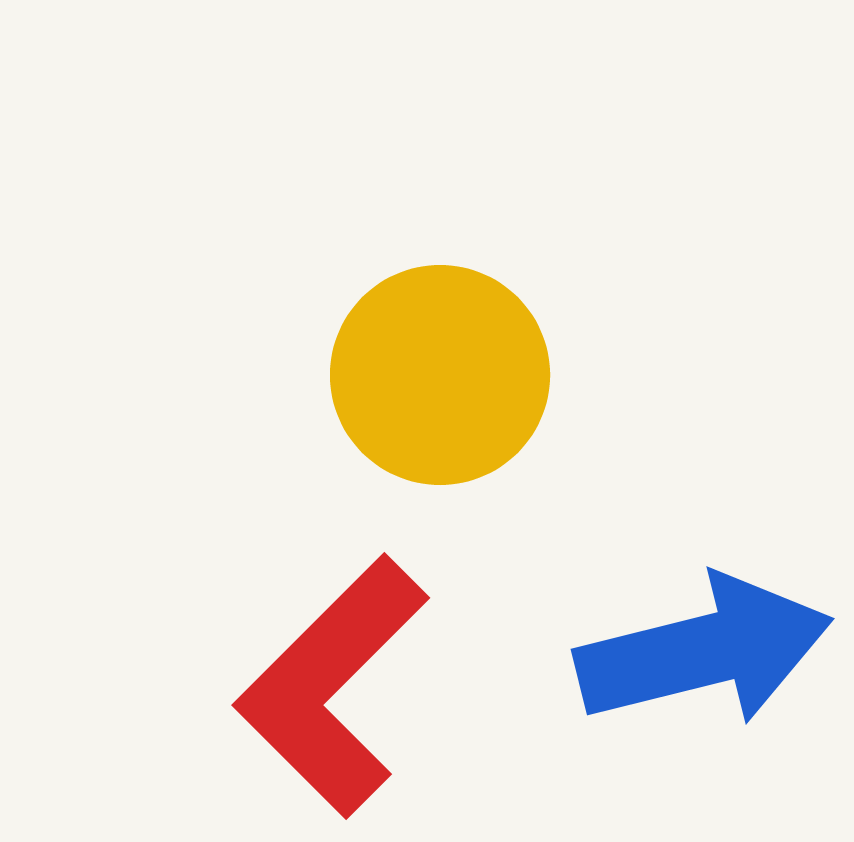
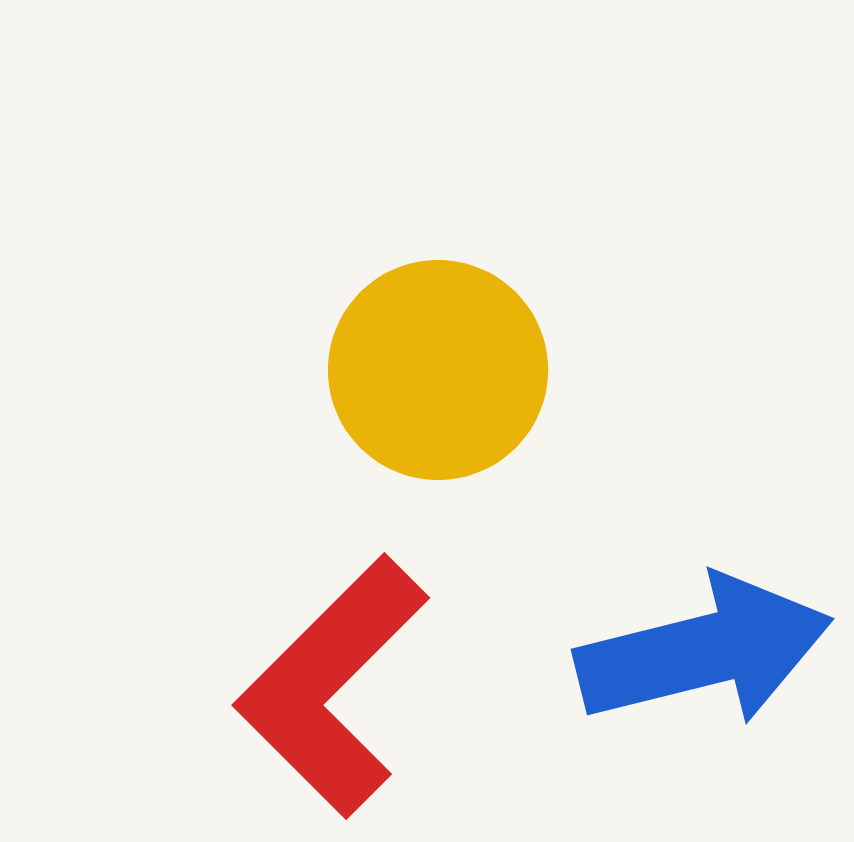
yellow circle: moved 2 px left, 5 px up
